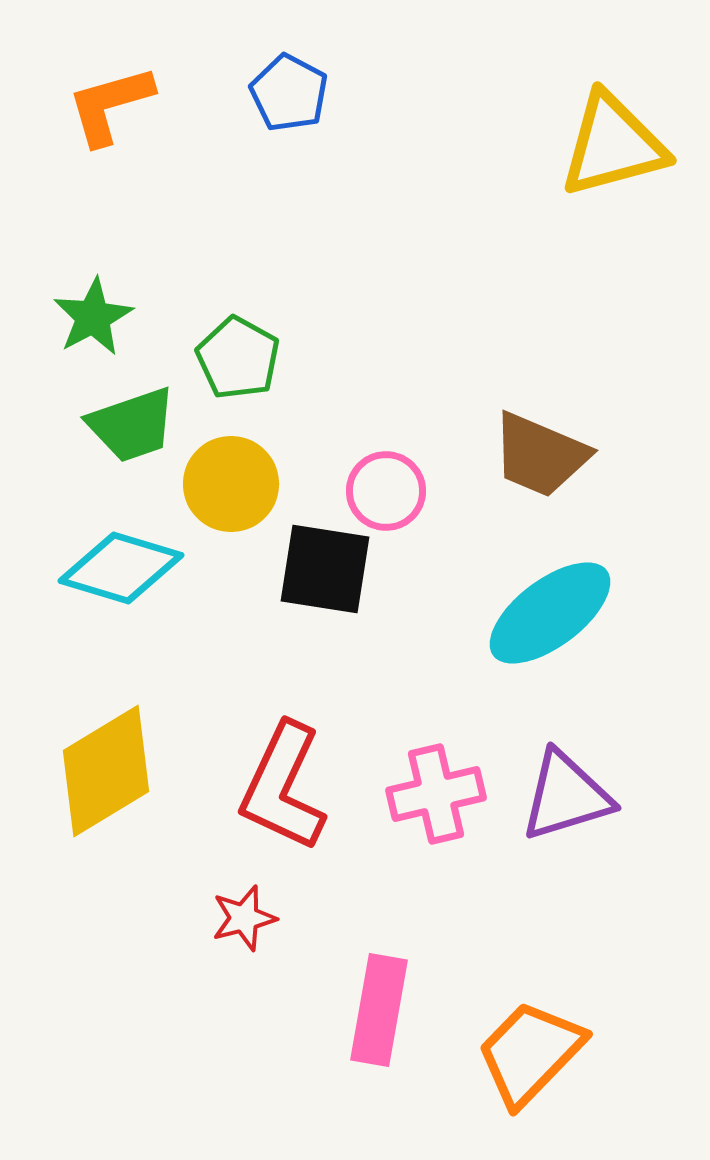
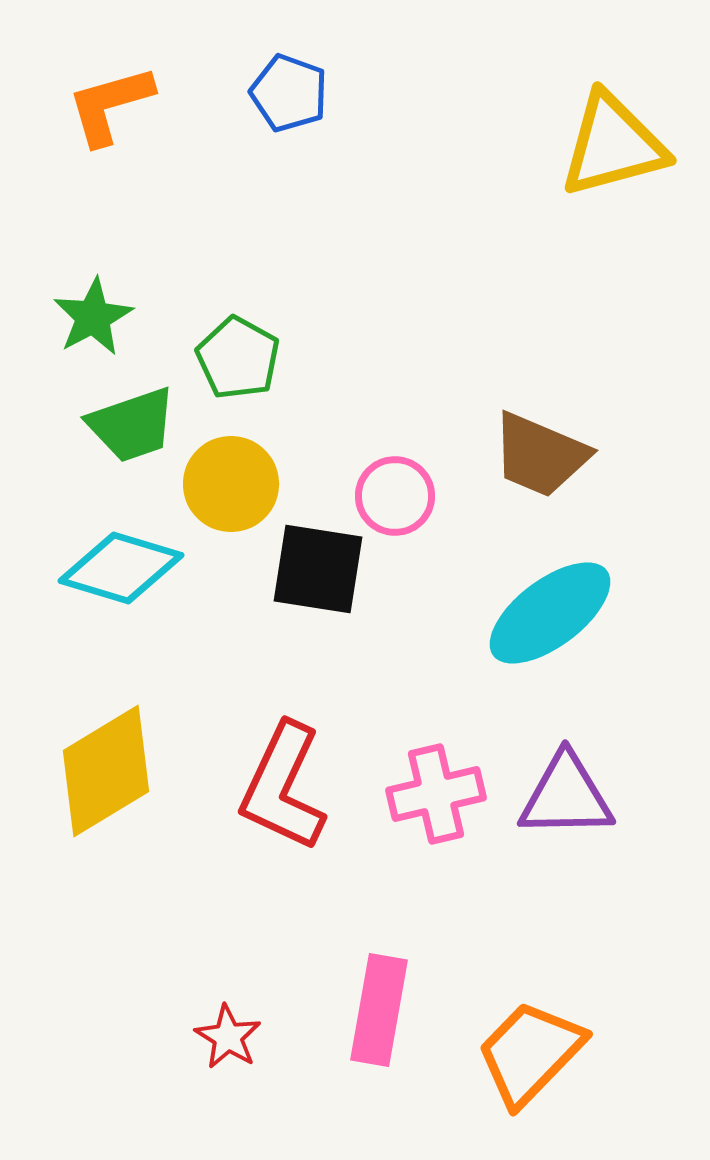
blue pentagon: rotated 8 degrees counterclockwise
pink circle: moved 9 px right, 5 px down
black square: moved 7 px left
purple triangle: rotated 16 degrees clockwise
red star: moved 16 px left, 119 px down; rotated 26 degrees counterclockwise
